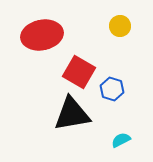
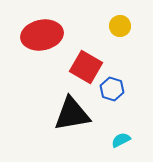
red square: moved 7 px right, 5 px up
